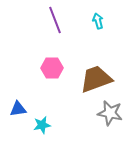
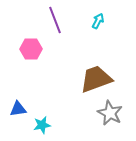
cyan arrow: rotated 42 degrees clockwise
pink hexagon: moved 21 px left, 19 px up
gray star: rotated 15 degrees clockwise
